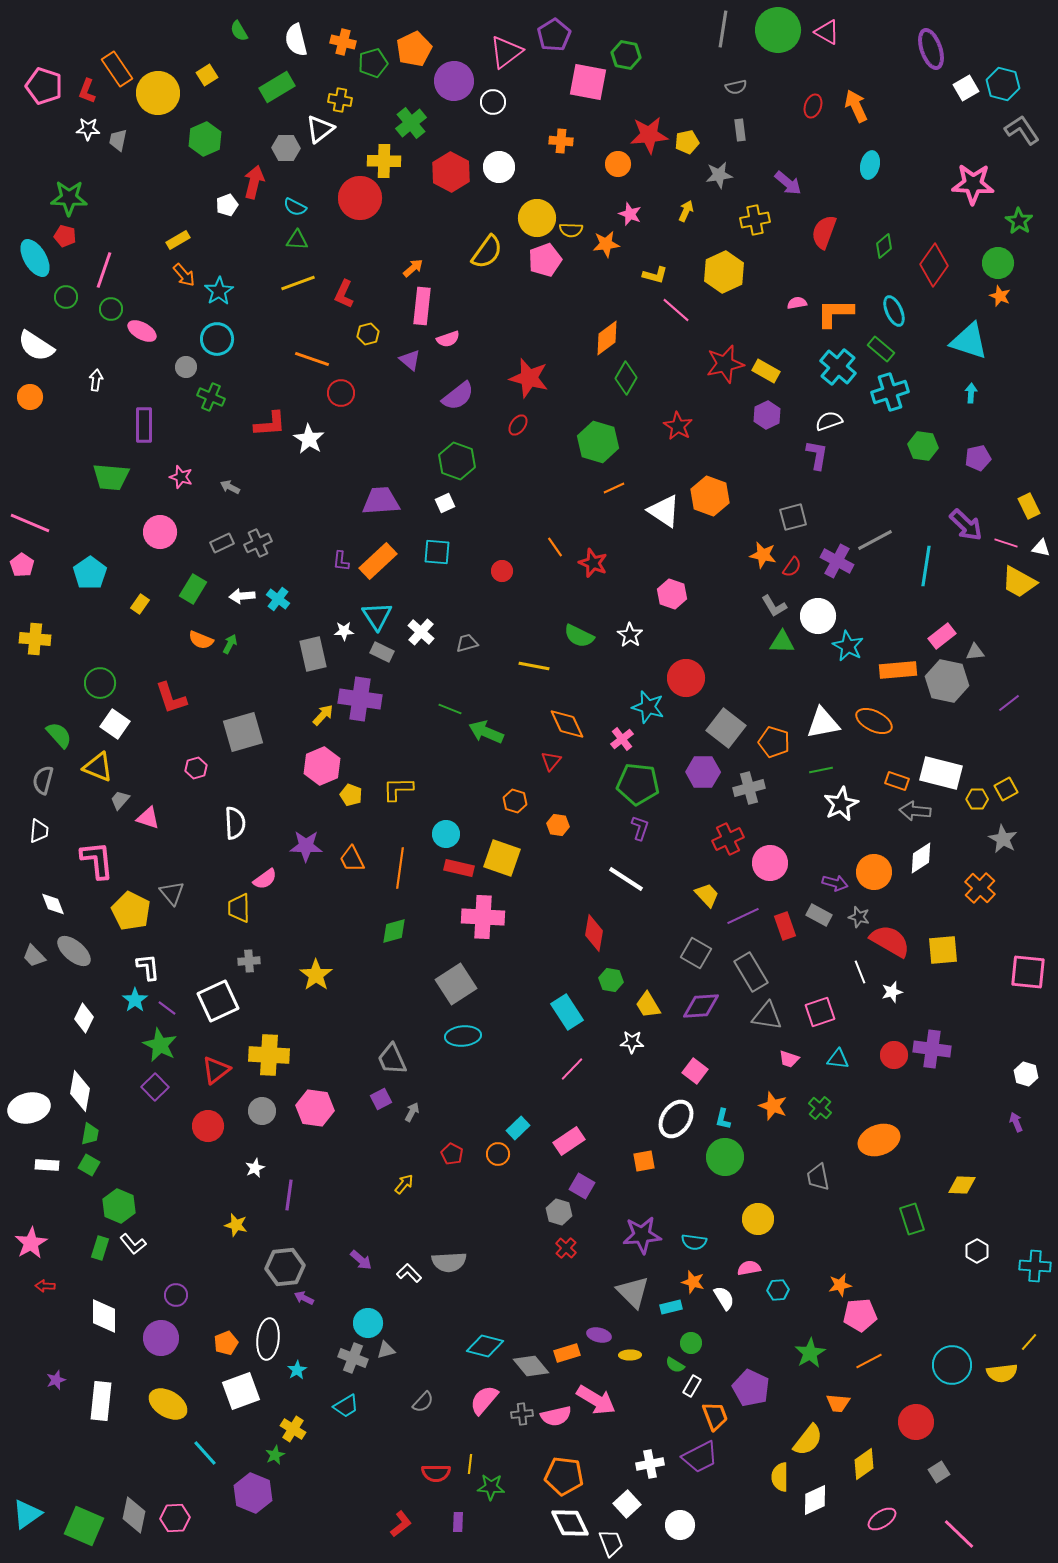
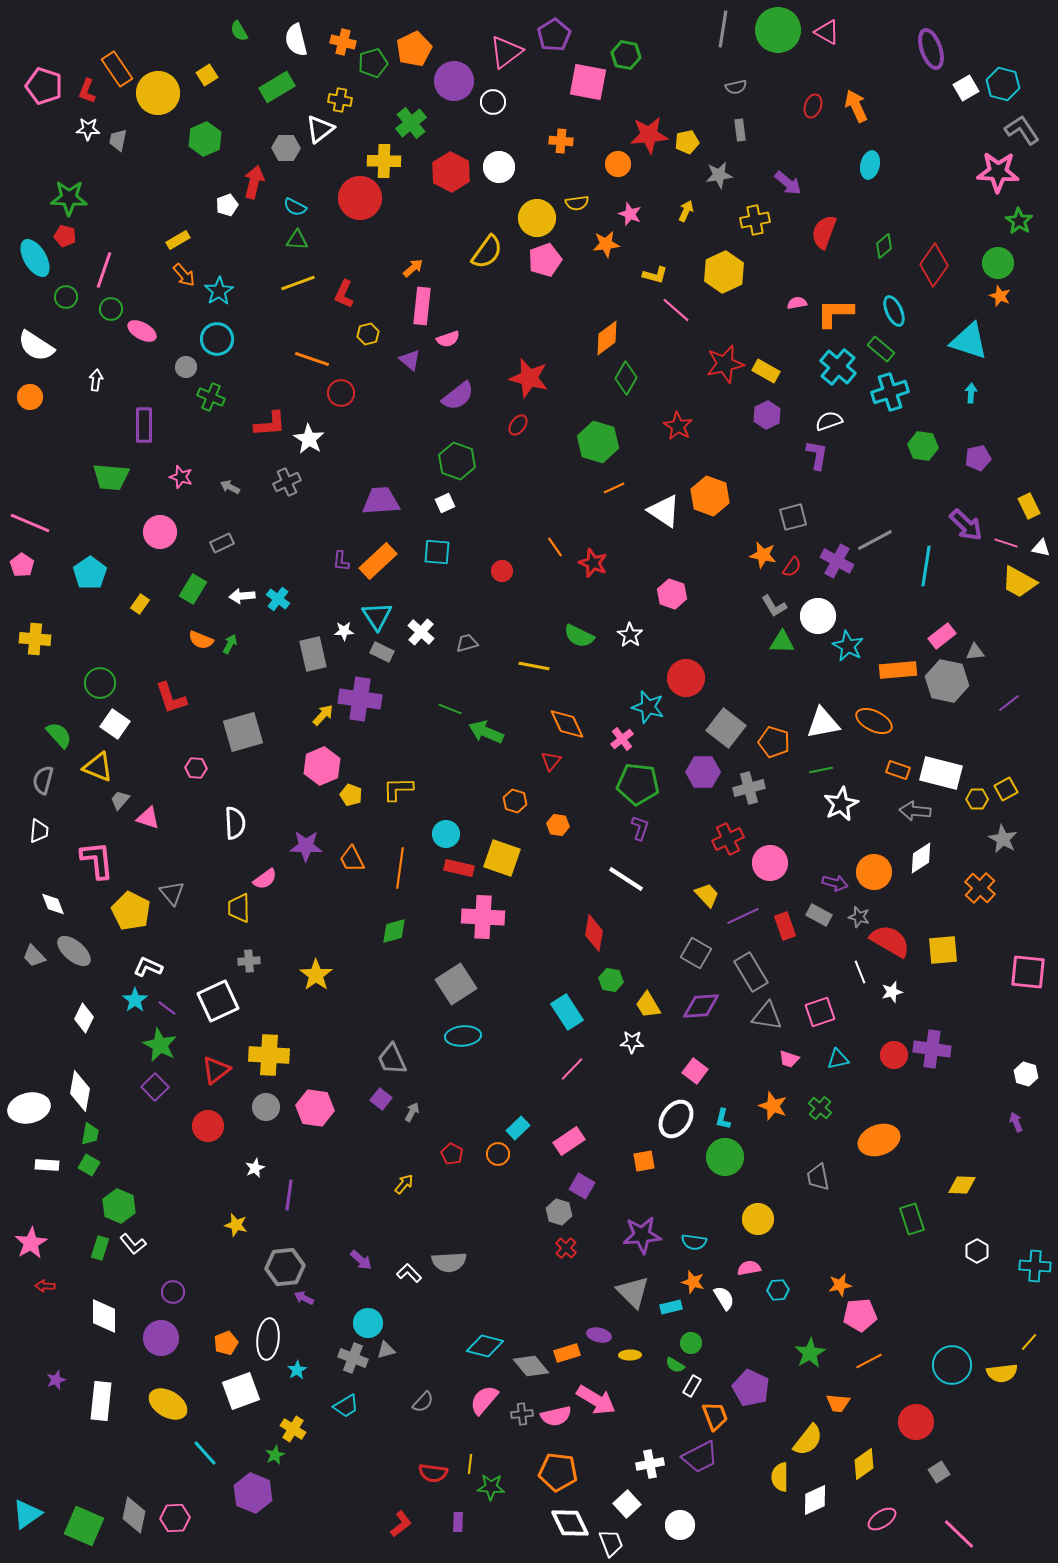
pink star at (973, 184): moved 25 px right, 12 px up
yellow semicircle at (571, 230): moved 6 px right, 27 px up; rotated 10 degrees counterclockwise
gray cross at (258, 543): moved 29 px right, 61 px up
pink hexagon at (196, 768): rotated 20 degrees clockwise
orange rectangle at (897, 781): moved 1 px right, 11 px up
white L-shape at (148, 967): rotated 60 degrees counterclockwise
cyan triangle at (838, 1059): rotated 20 degrees counterclockwise
purple square at (381, 1099): rotated 25 degrees counterclockwise
gray circle at (262, 1111): moved 4 px right, 4 px up
purple circle at (176, 1295): moved 3 px left, 3 px up
red semicircle at (436, 1473): moved 3 px left; rotated 8 degrees clockwise
orange pentagon at (564, 1476): moved 6 px left, 4 px up
